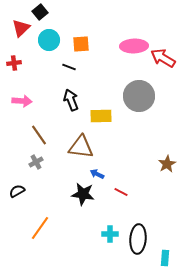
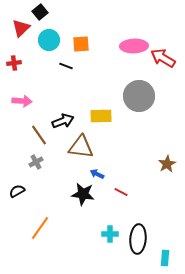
black line: moved 3 px left, 1 px up
black arrow: moved 8 px left, 21 px down; rotated 90 degrees clockwise
